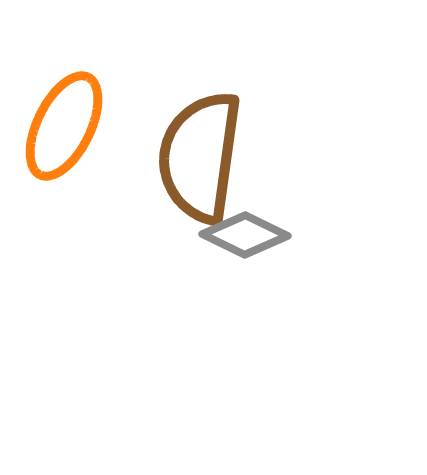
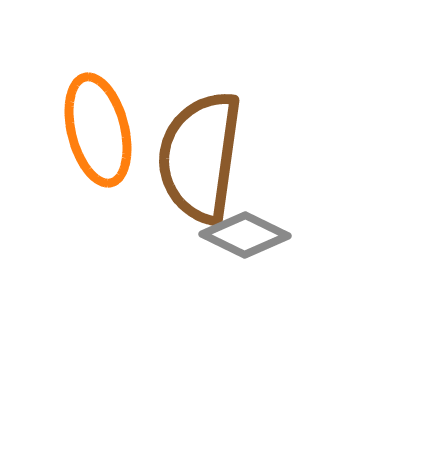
orange ellipse: moved 34 px right, 4 px down; rotated 40 degrees counterclockwise
